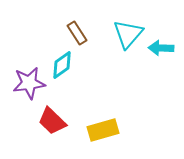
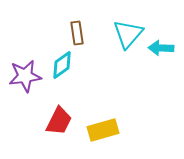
brown rectangle: rotated 25 degrees clockwise
purple star: moved 4 px left, 7 px up
red trapezoid: moved 7 px right; rotated 108 degrees counterclockwise
